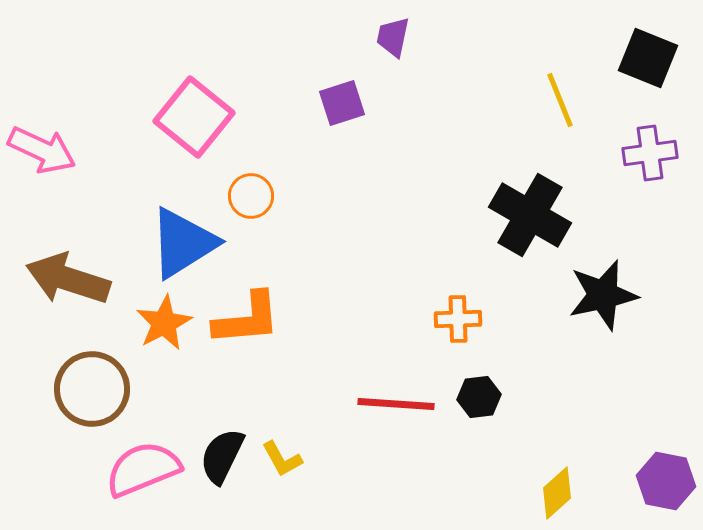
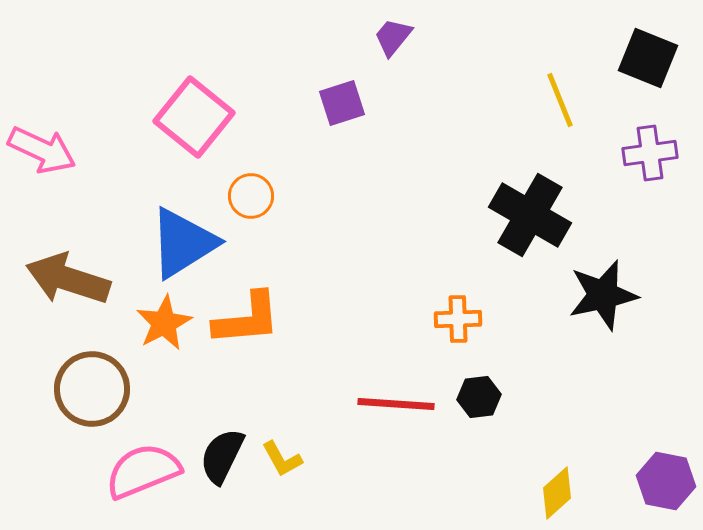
purple trapezoid: rotated 27 degrees clockwise
pink semicircle: moved 2 px down
